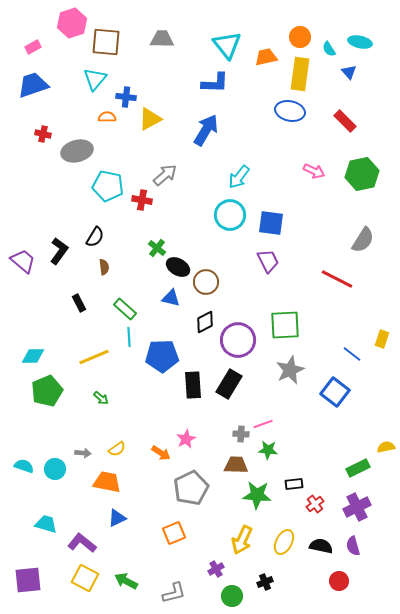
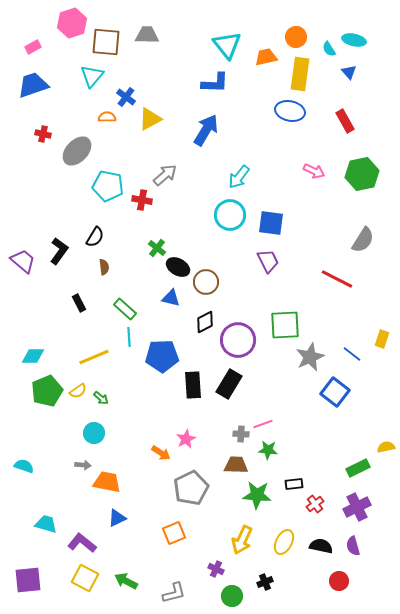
orange circle at (300, 37): moved 4 px left
gray trapezoid at (162, 39): moved 15 px left, 4 px up
cyan ellipse at (360, 42): moved 6 px left, 2 px up
cyan triangle at (95, 79): moved 3 px left, 3 px up
blue cross at (126, 97): rotated 30 degrees clockwise
red rectangle at (345, 121): rotated 15 degrees clockwise
gray ellipse at (77, 151): rotated 32 degrees counterclockwise
gray star at (290, 370): moved 20 px right, 13 px up
yellow semicircle at (117, 449): moved 39 px left, 58 px up
gray arrow at (83, 453): moved 12 px down
cyan circle at (55, 469): moved 39 px right, 36 px up
purple cross at (216, 569): rotated 35 degrees counterclockwise
